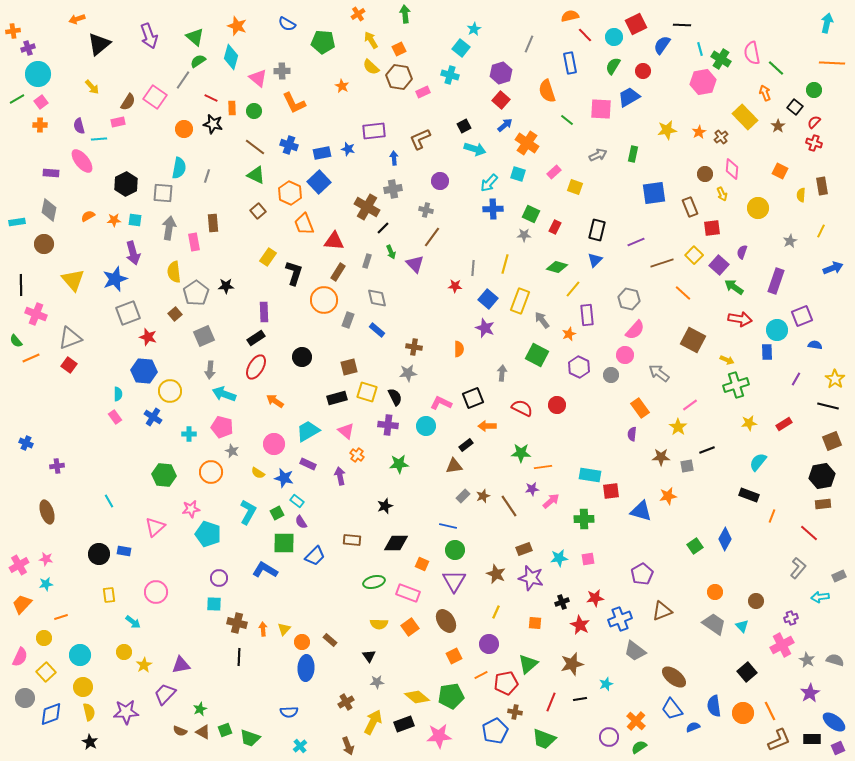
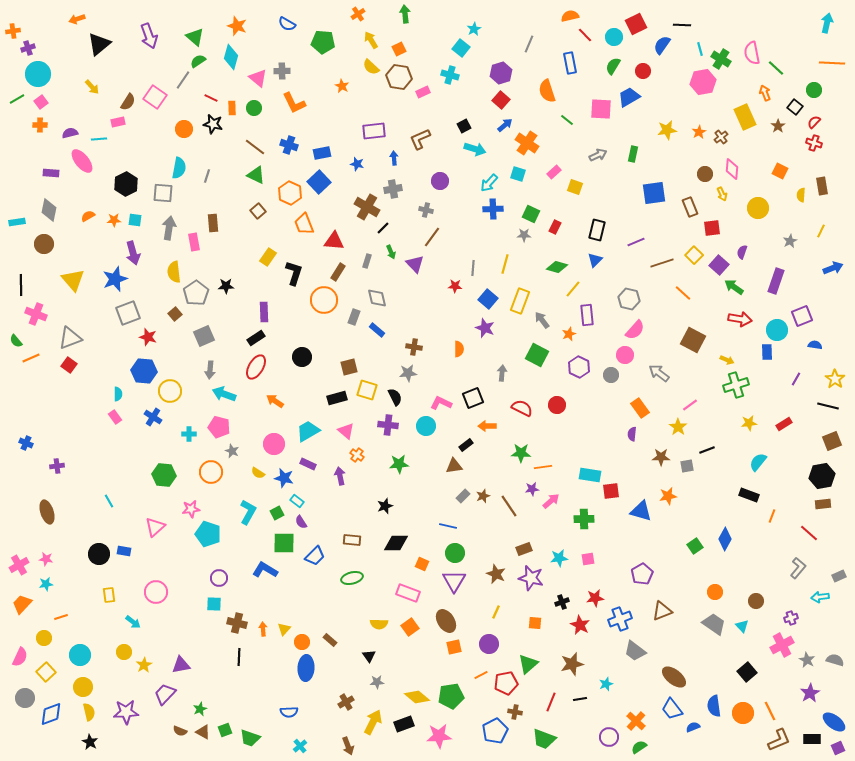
green circle at (254, 111): moved 3 px up
yellow rectangle at (745, 117): rotated 20 degrees clockwise
purple semicircle at (79, 126): moved 9 px left, 7 px down; rotated 91 degrees clockwise
blue star at (348, 149): moved 9 px right, 15 px down
gray rectangle at (348, 320): moved 6 px right, 3 px up
yellow square at (367, 392): moved 2 px up
pink pentagon at (222, 427): moved 3 px left
green circle at (455, 550): moved 3 px down
green ellipse at (374, 582): moved 22 px left, 4 px up
orange square at (454, 656): moved 9 px up; rotated 14 degrees clockwise
